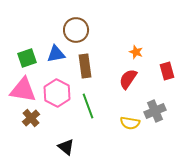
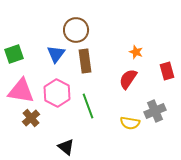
blue triangle: rotated 42 degrees counterclockwise
green square: moved 13 px left, 4 px up
brown rectangle: moved 5 px up
pink triangle: moved 2 px left, 1 px down
